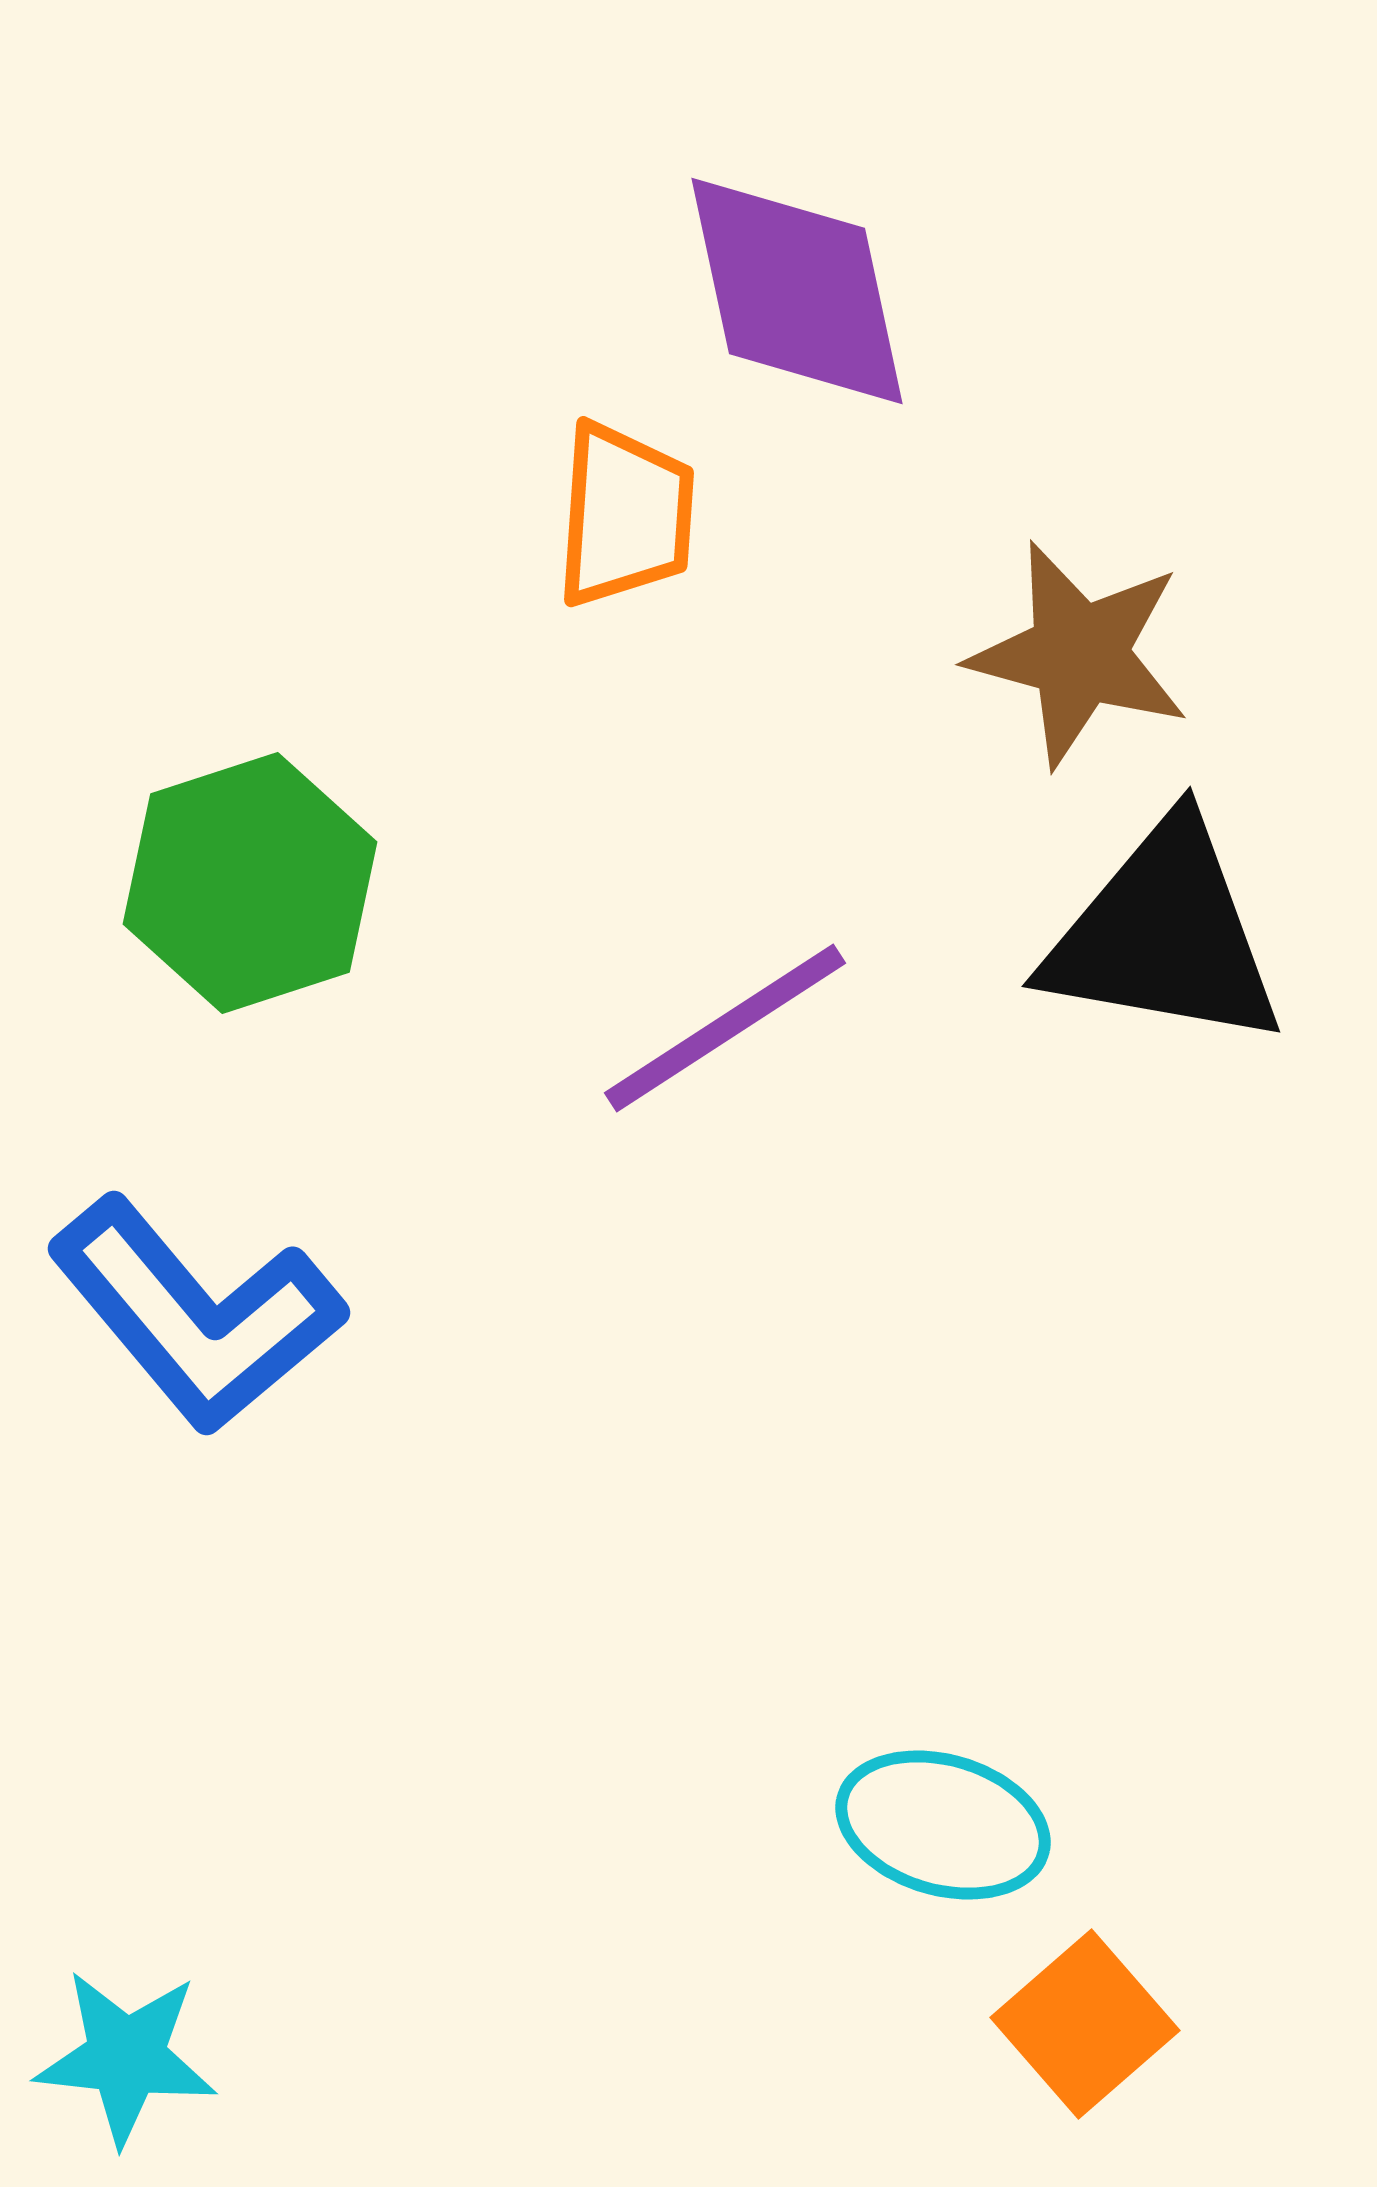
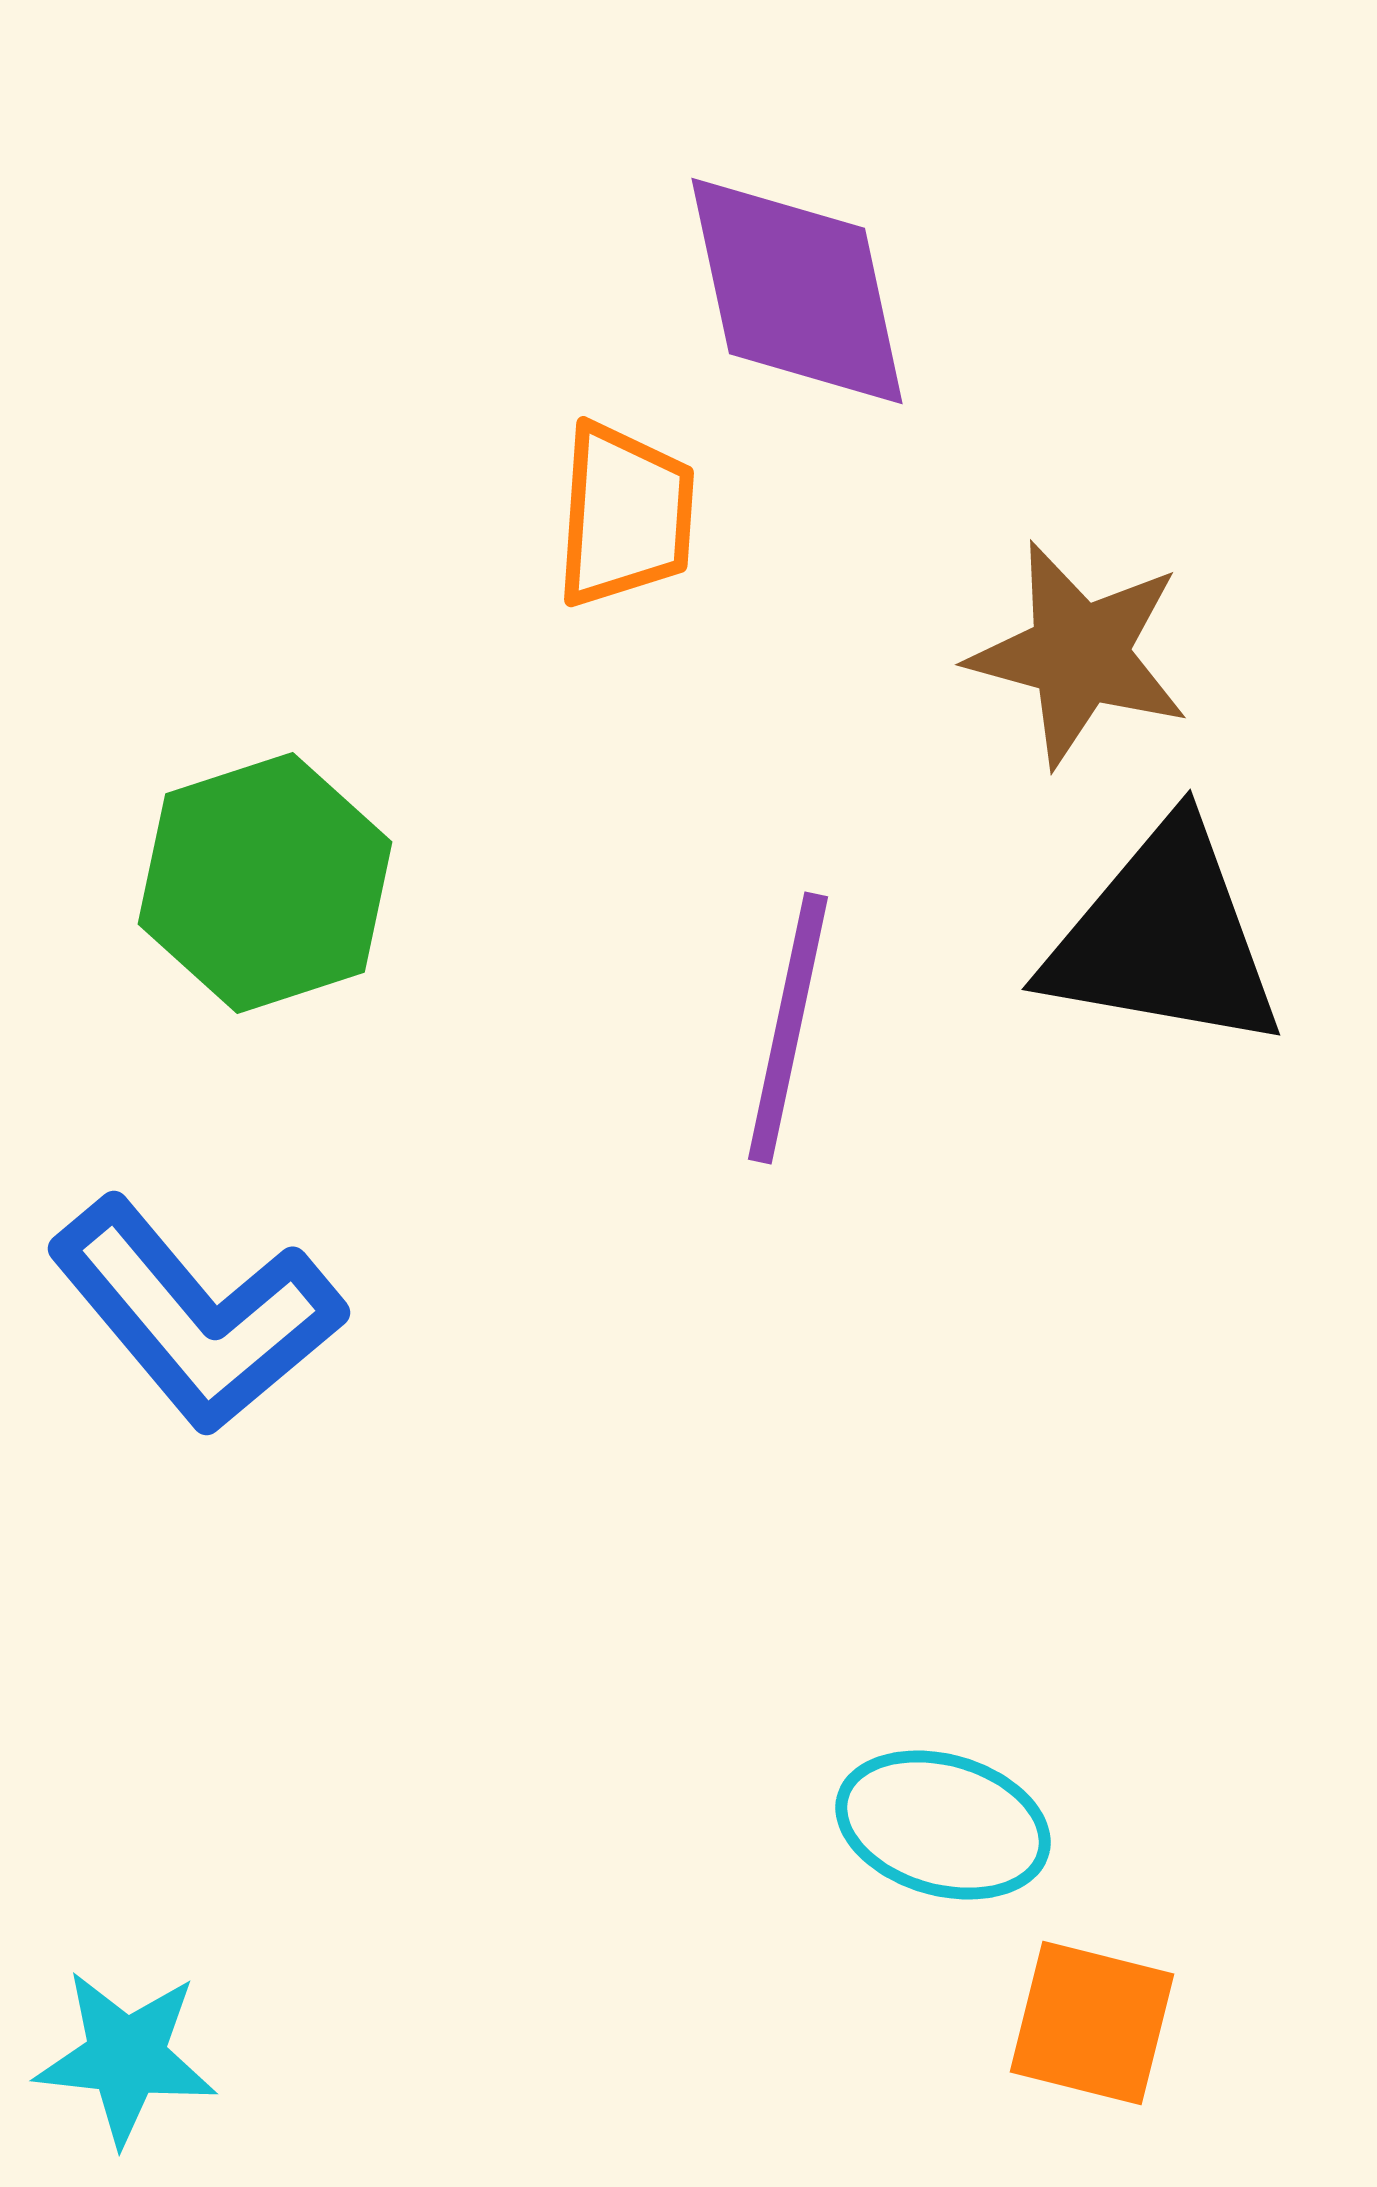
green hexagon: moved 15 px right
black triangle: moved 3 px down
purple line: moved 63 px right; rotated 45 degrees counterclockwise
orange square: moved 7 px right, 1 px up; rotated 35 degrees counterclockwise
